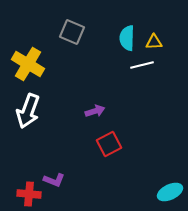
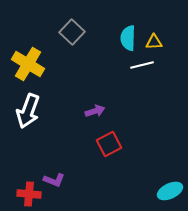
gray square: rotated 20 degrees clockwise
cyan semicircle: moved 1 px right
cyan ellipse: moved 1 px up
